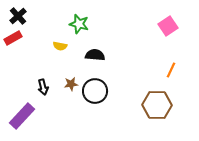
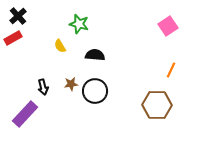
yellow semicircle: rotated 48 degrees clockwise
purple rectangle: moved 3 px right, 2 px up
